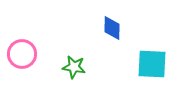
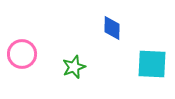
green star: rotated 30 degrees counterclockwise
